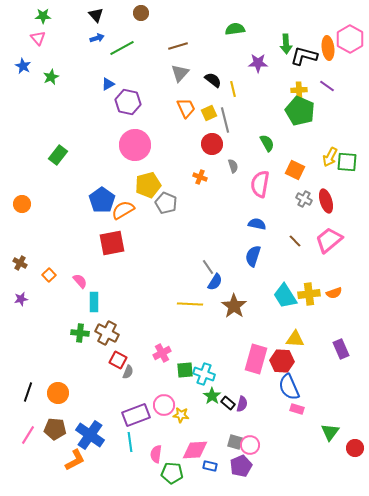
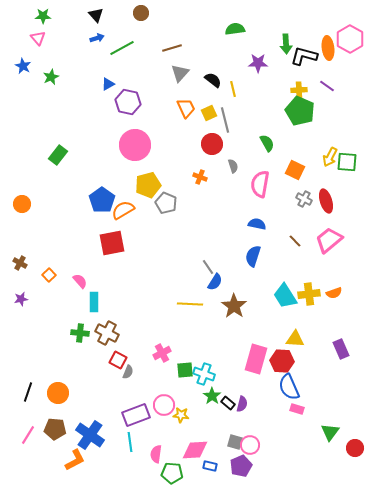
brown line at (178, 46): moved 6 px left, 2 px down
